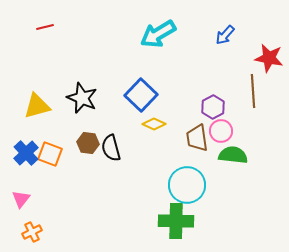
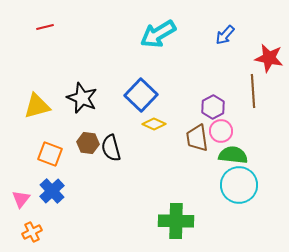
blue cross: moved 26 px right, 38 px down
cyan circle: moved 52 px right
